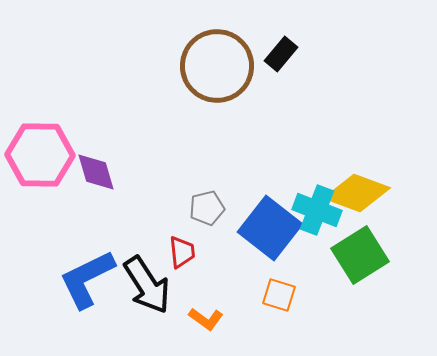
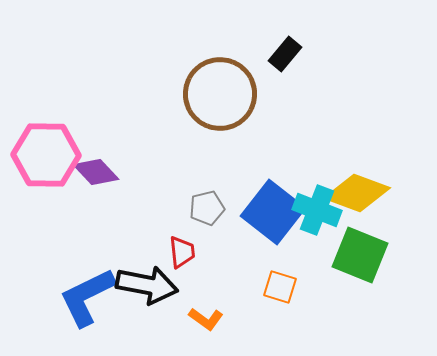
black rectangle: moved 4 px right
brown circle: moved 3 px right, 28 px down
pink hexagon: moved 6 px right
purple diamond: rotated 27 degrees counterclockwise
blue square: moved 3 px right, 16 px up
green square: rotated 36 degrees counterclockwise
blue L-shape: moved 18 px down
black arrow: rotated 46 degrees counterclockwise
orange square: moved 1 px right, 8 px up
